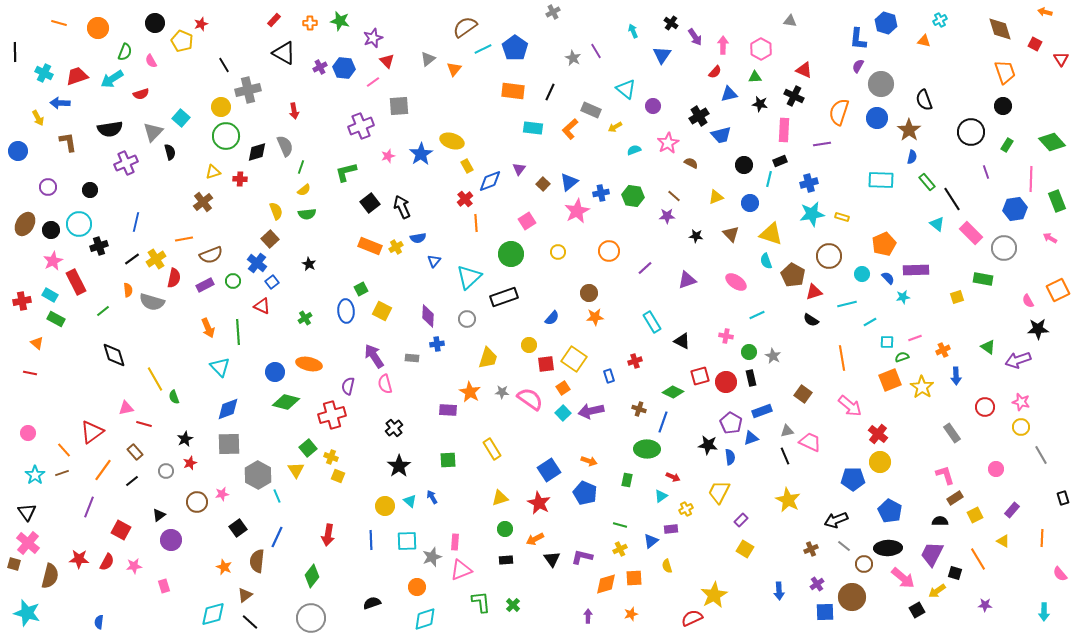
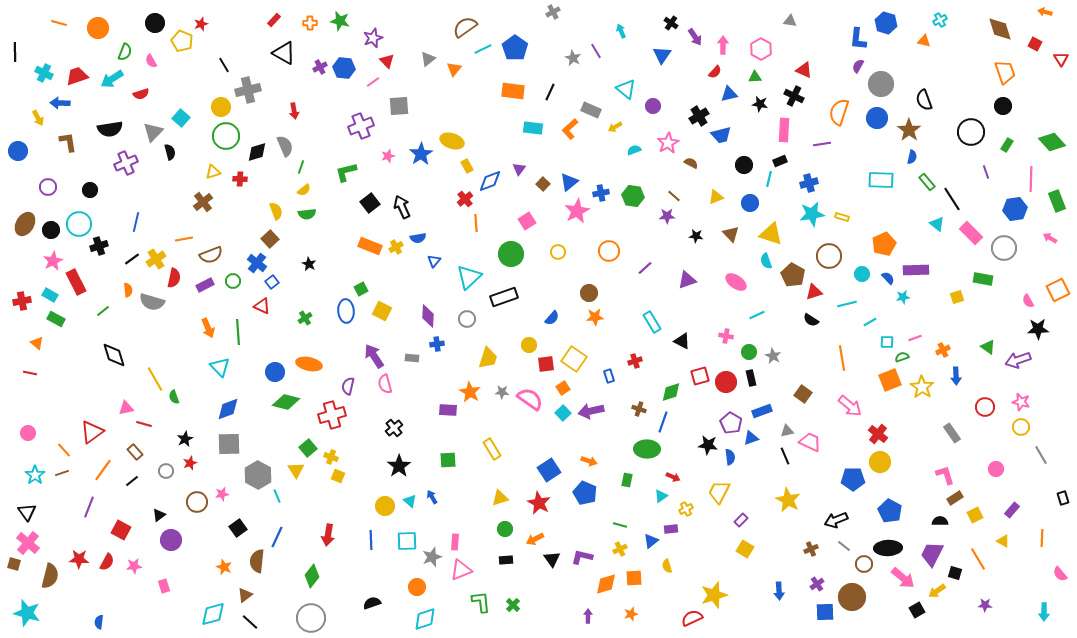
cyan arrow at (633, 31): moved 12 px left
green diamond at (673, 392): moved 2 px left; rotated 45 degrees counterclockwise
yellow star at (714, 595): rotated 12 degrees clockwise
